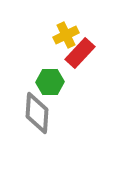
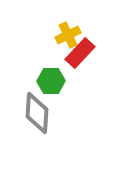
yellow cross: moved 2 px right
green hexagon: moved 1 px right, 1 px up
